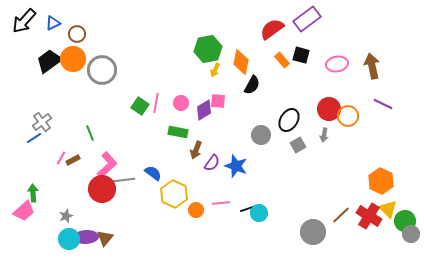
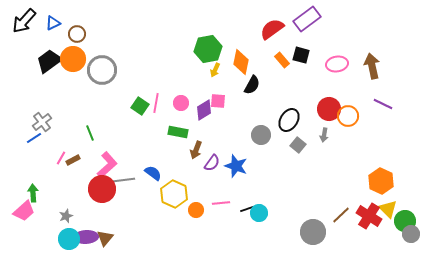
gray square at (298, 145): rotated 21 degrees counterclockwise
